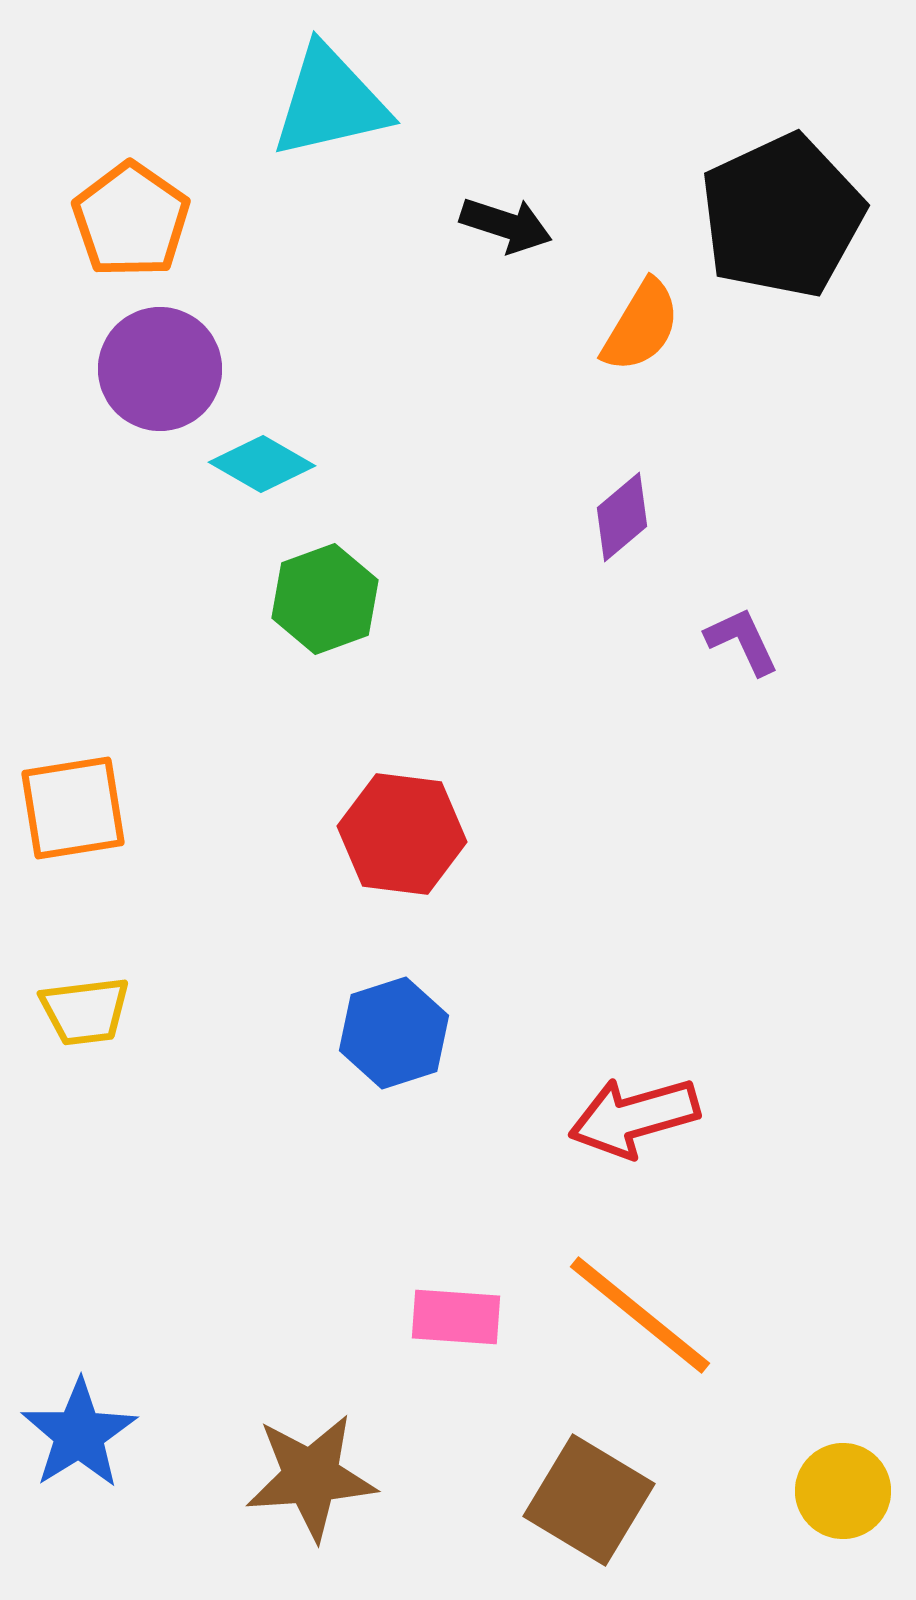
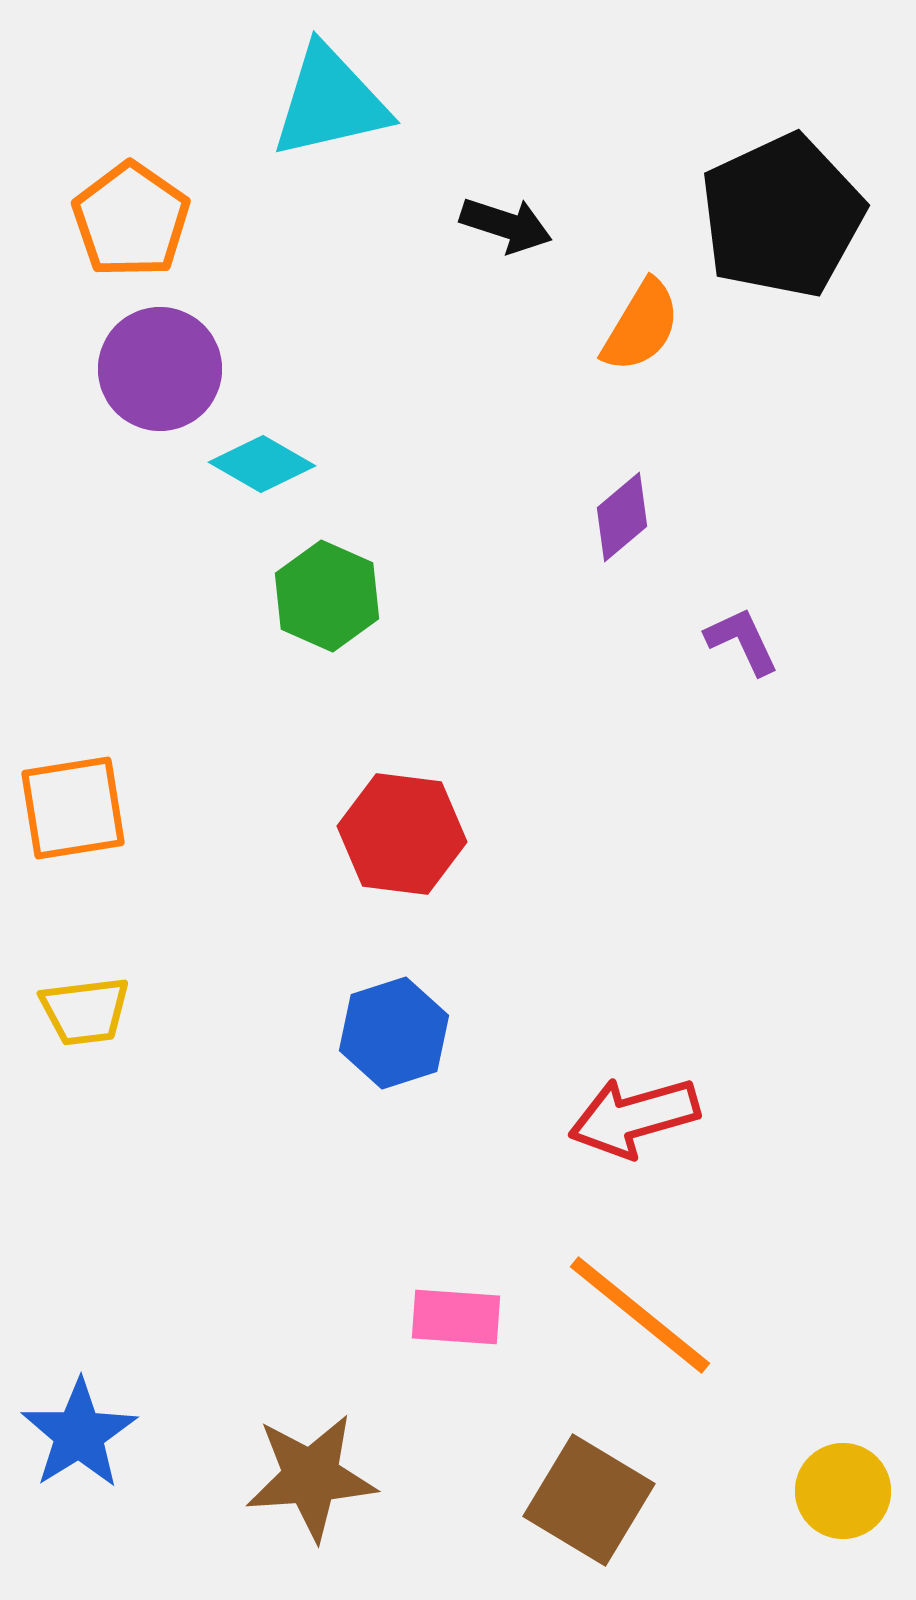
green hexagon: moved 2 px right, 3 px up; rotated 16 degrees counterclockwise
